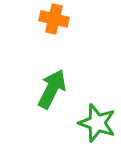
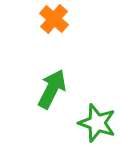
orange cross: rotated 28 degrees clockwise
